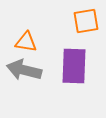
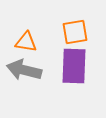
orange square: moved 11 px left, 11 px down
